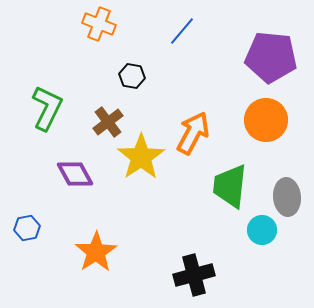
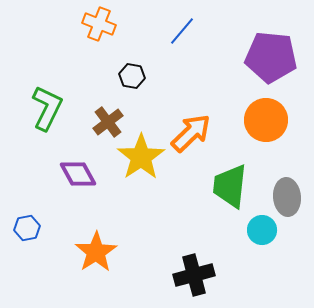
orange arrow: moved 2 px left; rotated 18 degrees clockwise
purple diamond: moved 3 px right
